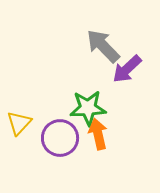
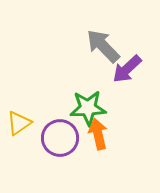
yellow triangle: rotated 12 degrees clockwise
